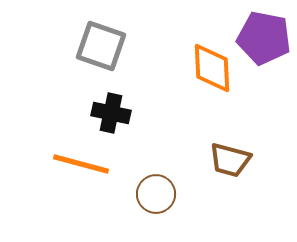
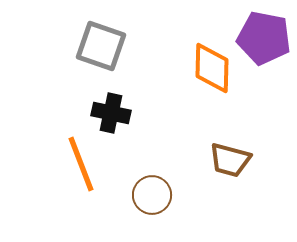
orange diamond: rotated 4 degrees clockwise
orange line: rotated 54 degrees clockwise
brown circle: moved 4 px left, 1 px down
